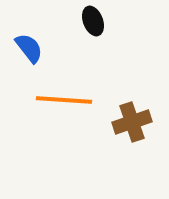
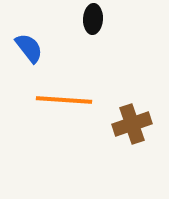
black ellipse: moved 2 px up; rotated 24 degrees clockwise
brown cross: moved 2 px down
